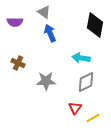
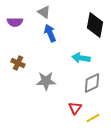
gray diamond: moved 6 px right, 1 px down
